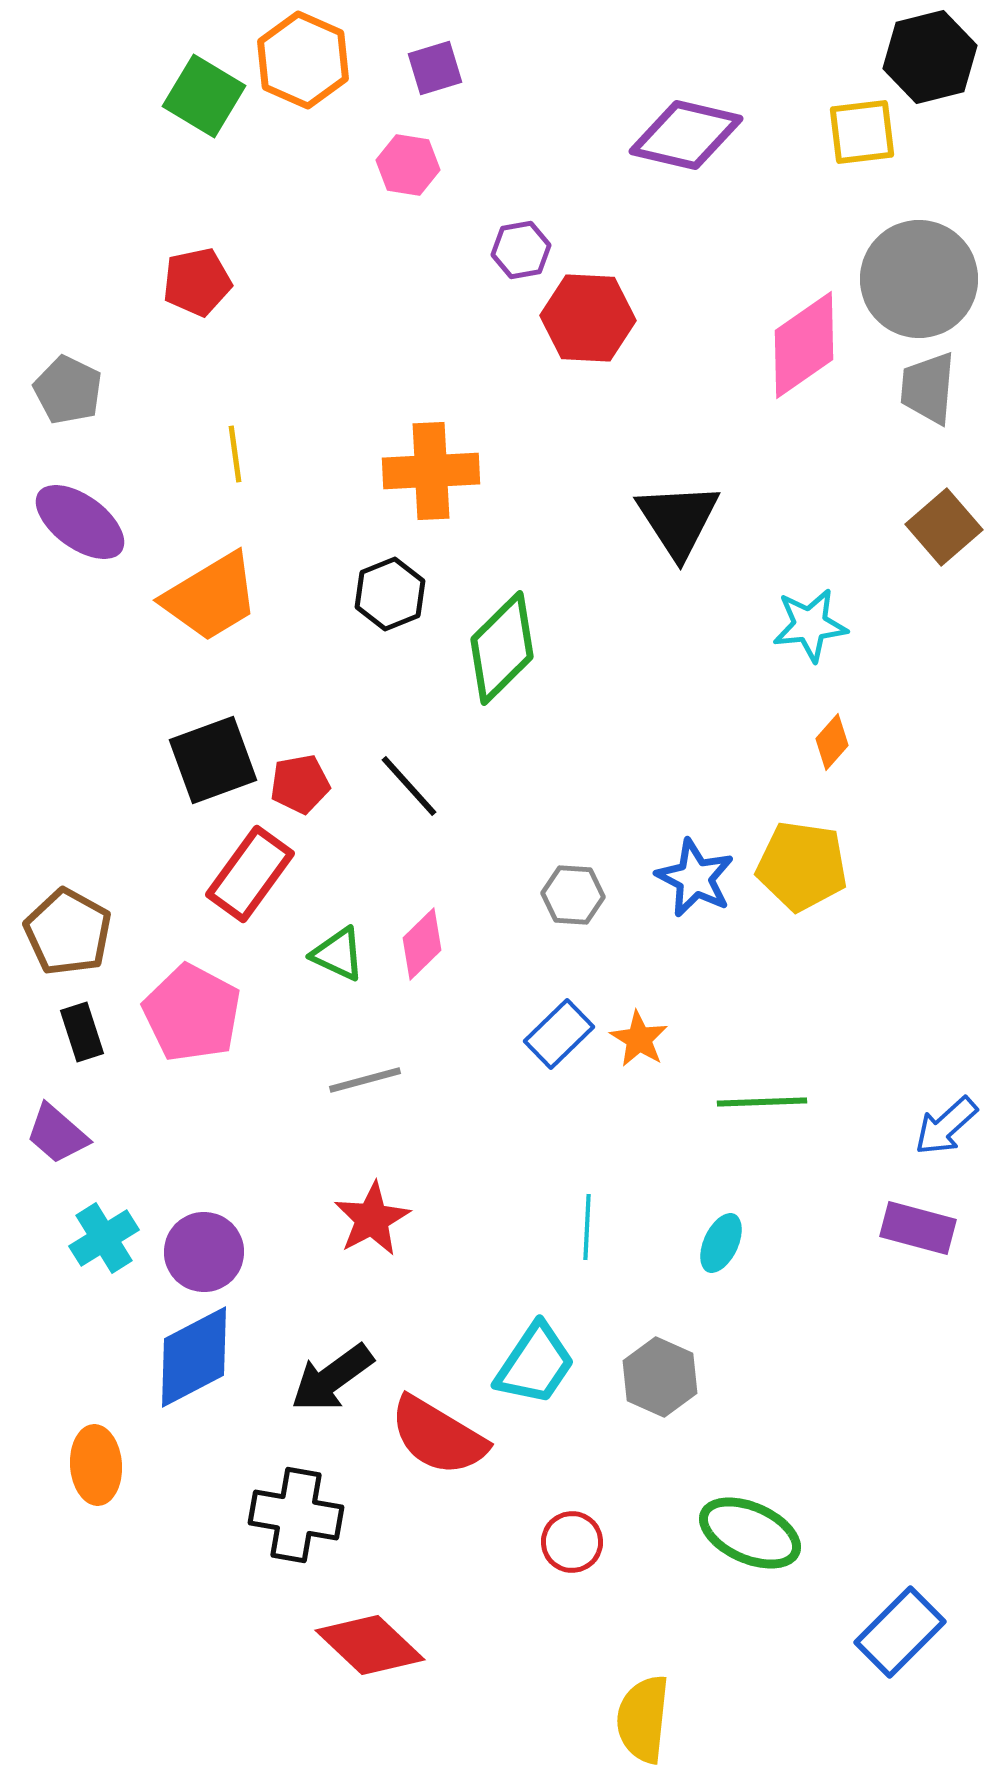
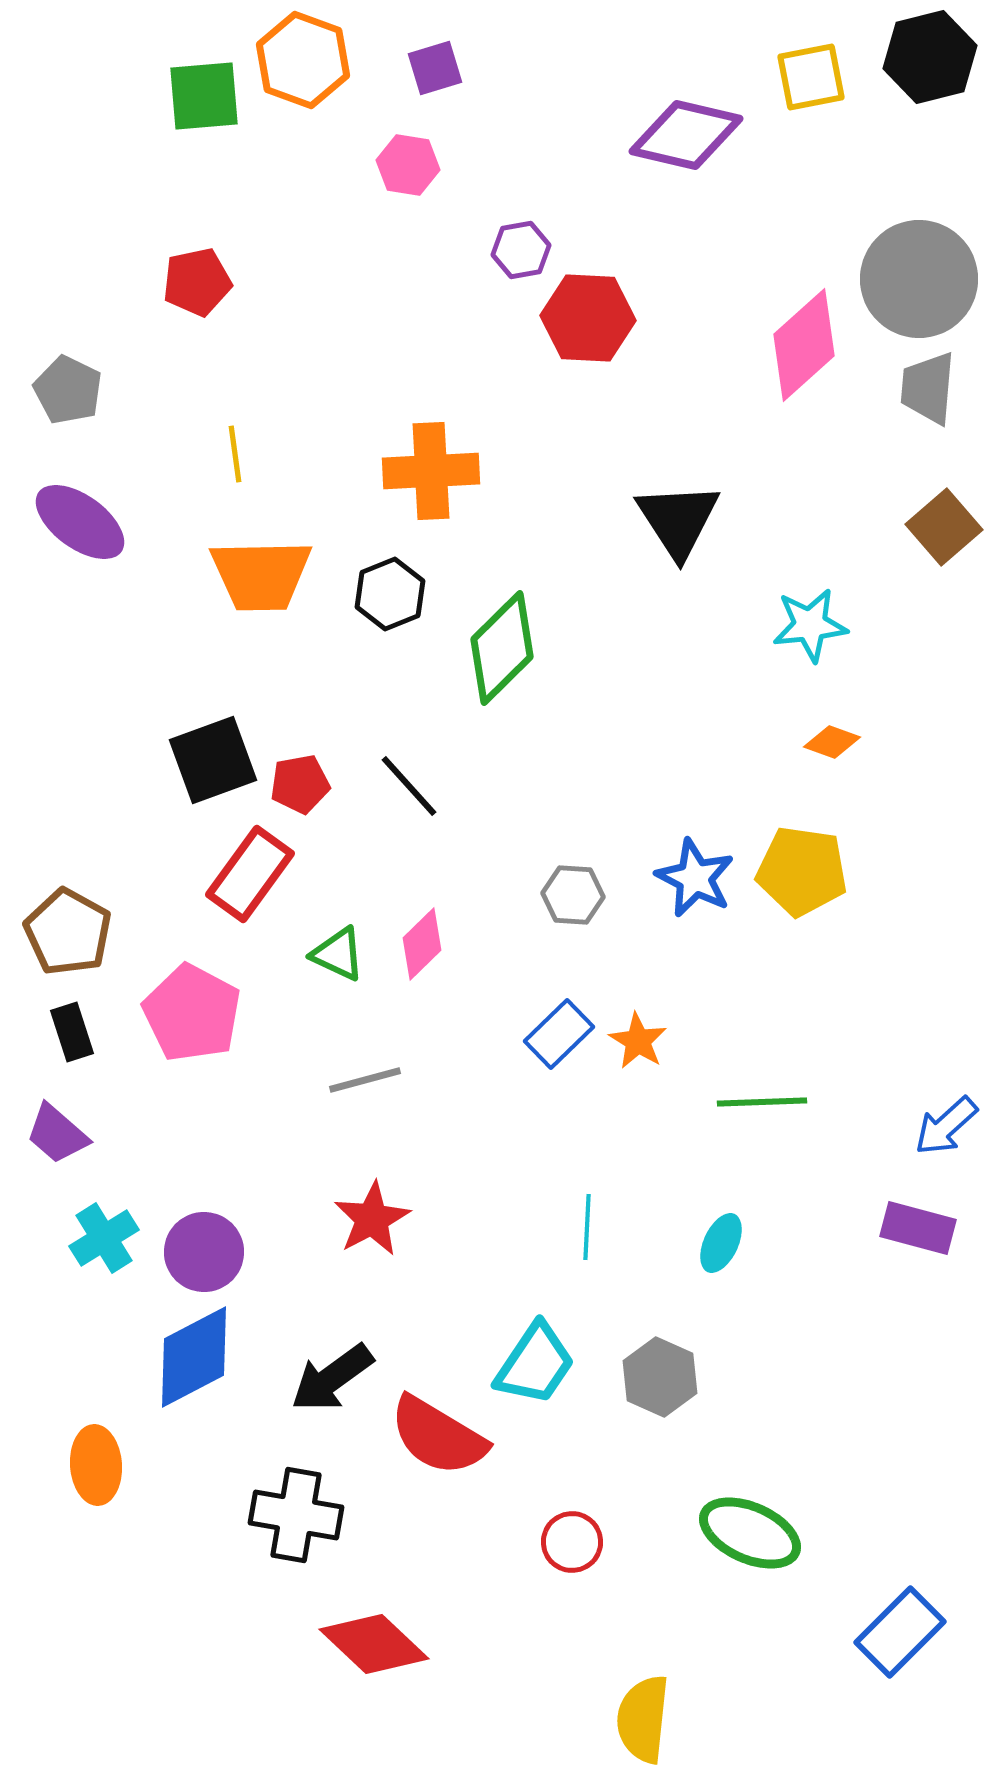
orange hexagon at (303, 60): rotated 4 degrees counterclockwise
green square at (204, 96): rotated 36 degrees counterclockwise
yellow square at (862, 132): moved 51 px left, 55 px up; rotated 4 degrees counterclockwise
pink diamond at (804, 345): rotated 7 degrees counterclockwise
orange trapezoid at (211, 597): moved 50 px right, 22 px up; rotated 30 degrees clockwise
orange diamond at (832, 742): rotated 68 degrees clockwise
yellow pentagon at (802, 866): moved 5 px down
black rectangle at (82, 1032): moved 10 px left
orange star at (639, 1039): moved 1 px left, 2 px down
red diamond at (370, 1645): moved 4 px right, 1 px up
